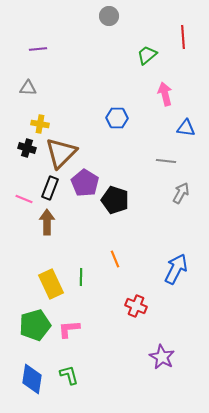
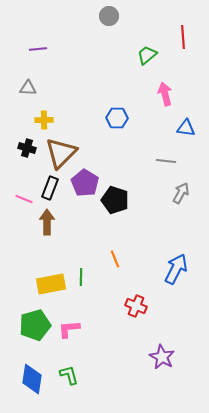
yellow cross: moved 4 px right, 4 px up; rotated 12 degrees counterclockwise
yellow rectangle: rotated 76 degrees counterclockwise
